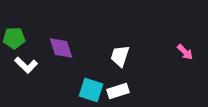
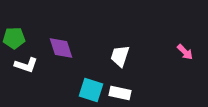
white L-shape: rotated 25 degrees counterclockwise
white rectangle: moved 2 px right, 2 px down; rotated 30 degrees clockwise
